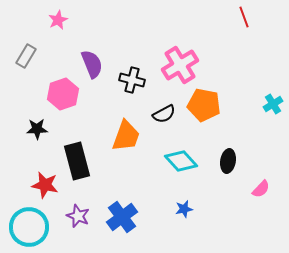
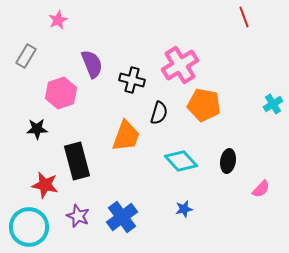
pink hexagon: moved 2 px left, 1 px up
black semicircle: moved 5 px left, 1 px up; rotated 45 degrees counterclockwise
